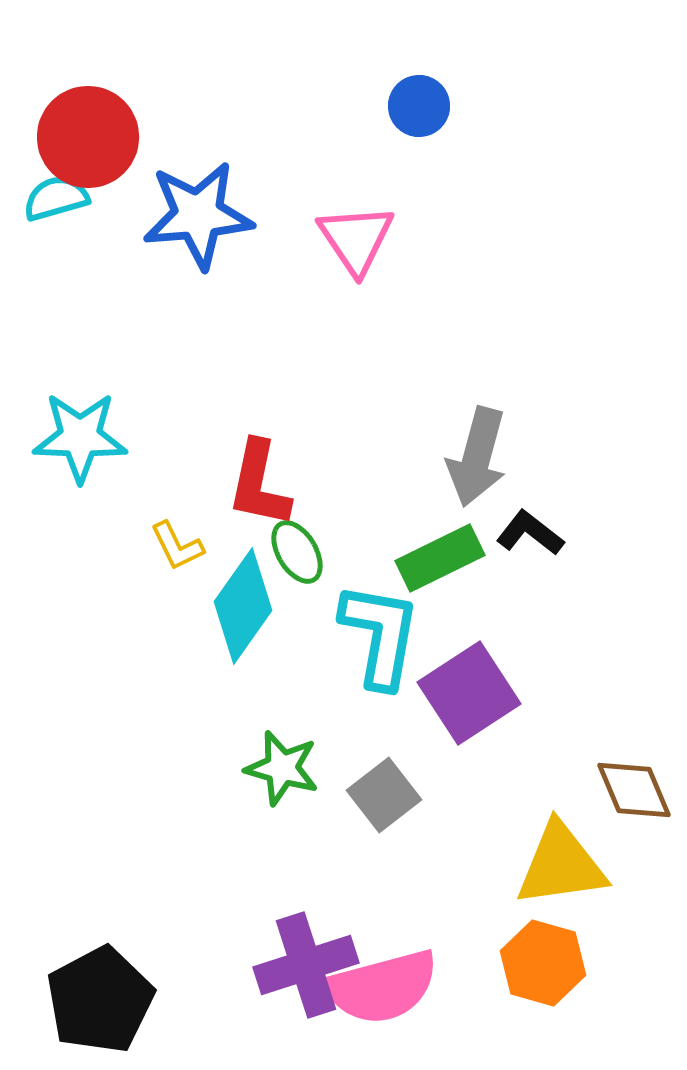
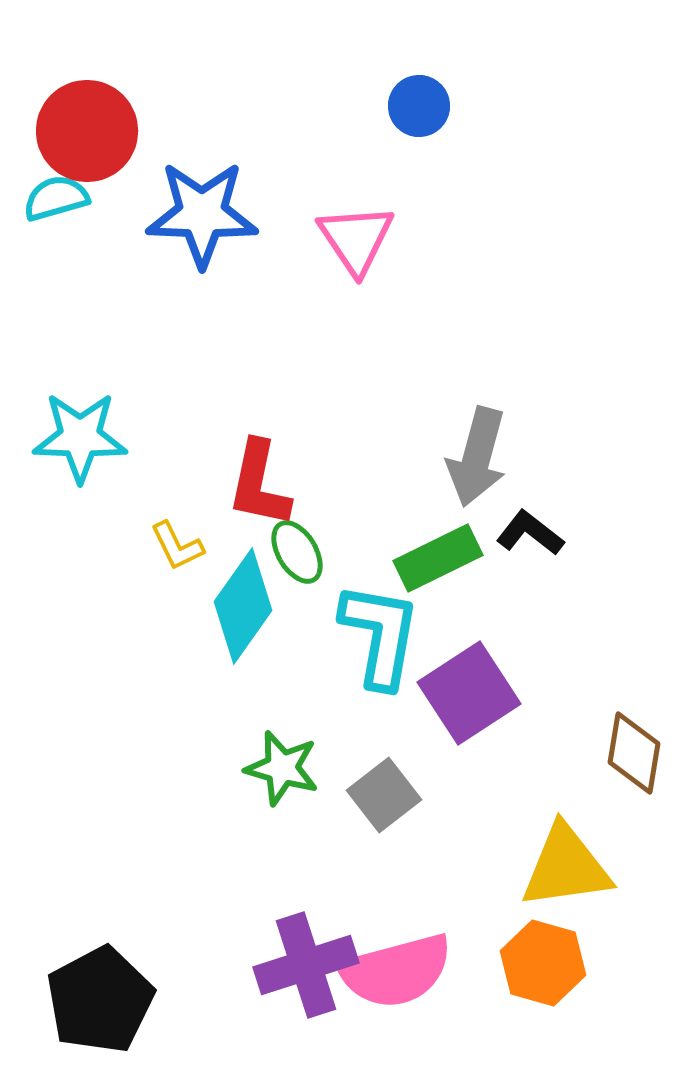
red circle: moved 1 px left, 6 px up
blue star: moved 4 px right, 1 px up; rotated 7 degrees clockwise
green rectangle: moved 2 px left
brown diamond: moved 37 px up; rotated 32 degrees clockwise
yellow triangle: moved 5 px right, 2 px down
pink semicircle: moved 14 px right, 16 px up
